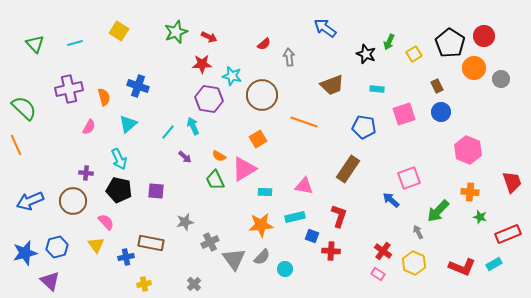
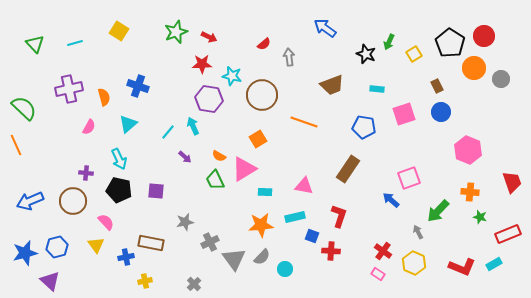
yellow cross at (144, 284): moved 1 px right, 3 px up
